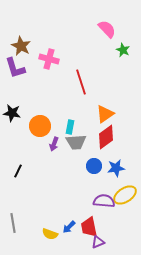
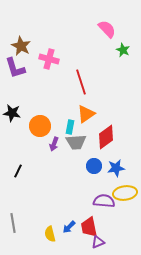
orange triangle: moved 19 px left
yellow ellipse: moved 2 px up; rotated 25 degrees clockwise
yellow semicircle: rotated 56 degrees clockwise
